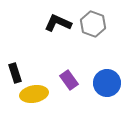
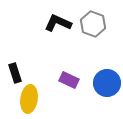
purple rectangle: rotated 30 degrees counterclockwise
yellow ellipse: moved 5 px left, 5 px down; rotated 72 degrees counterclockwise
